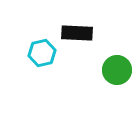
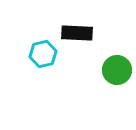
cyan hexagon: moved 1 px right, 1 px down
